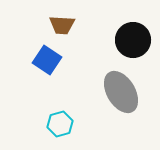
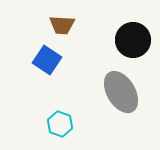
cyan hexagon: rotated 25 degrees counterclockwise
